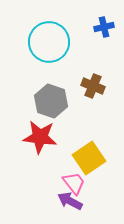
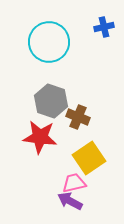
brown cross: moved 15 px left, 31 px down
pink trapezoid: rotated 65 degrees counterclockwise
